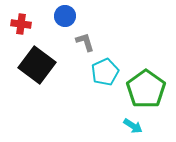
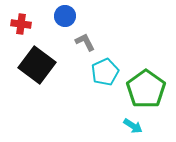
gray L-shape: rotated 10 degrees counterclockwise
